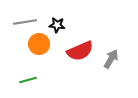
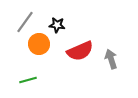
gray line: rotated 45 degrees counterclockwise
gray arrow: rotated 48 degrees counterclockwise
